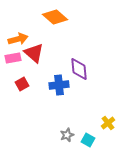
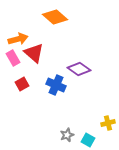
pink rectangle: rotated 70 degrees clockwise
purple diamond: rotated 50 degrees counterclockwise
blue cross: moved 3 px left; rotated 30 degrees clockwise
yellow cross: rotated 24 degrees clockwise
